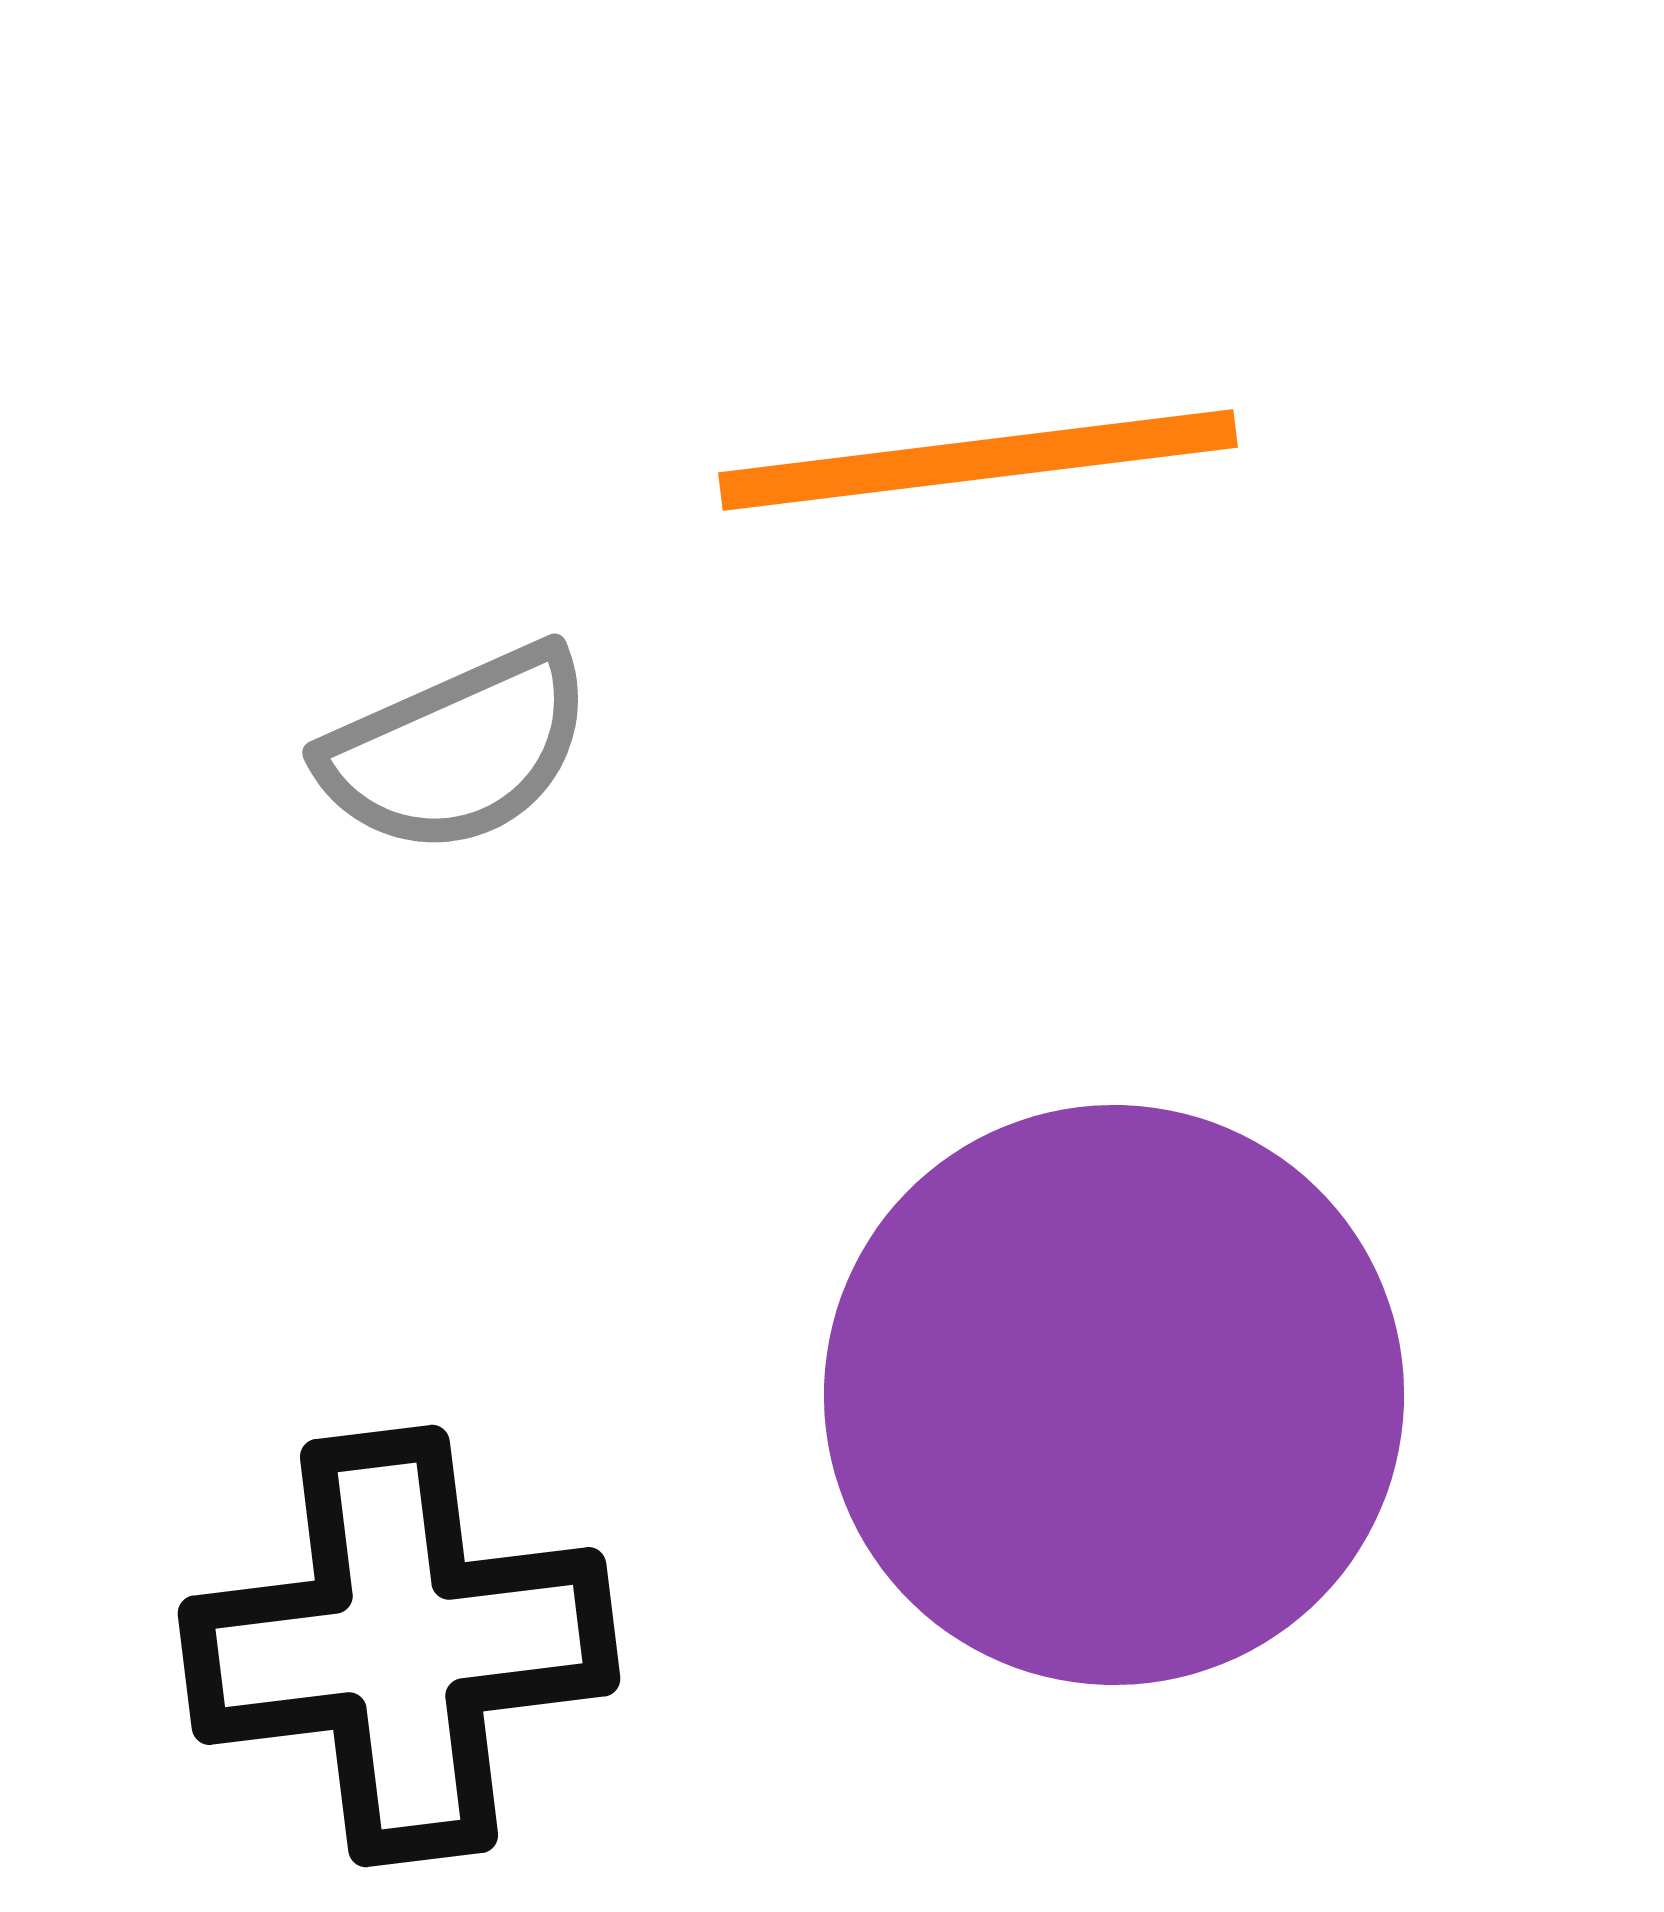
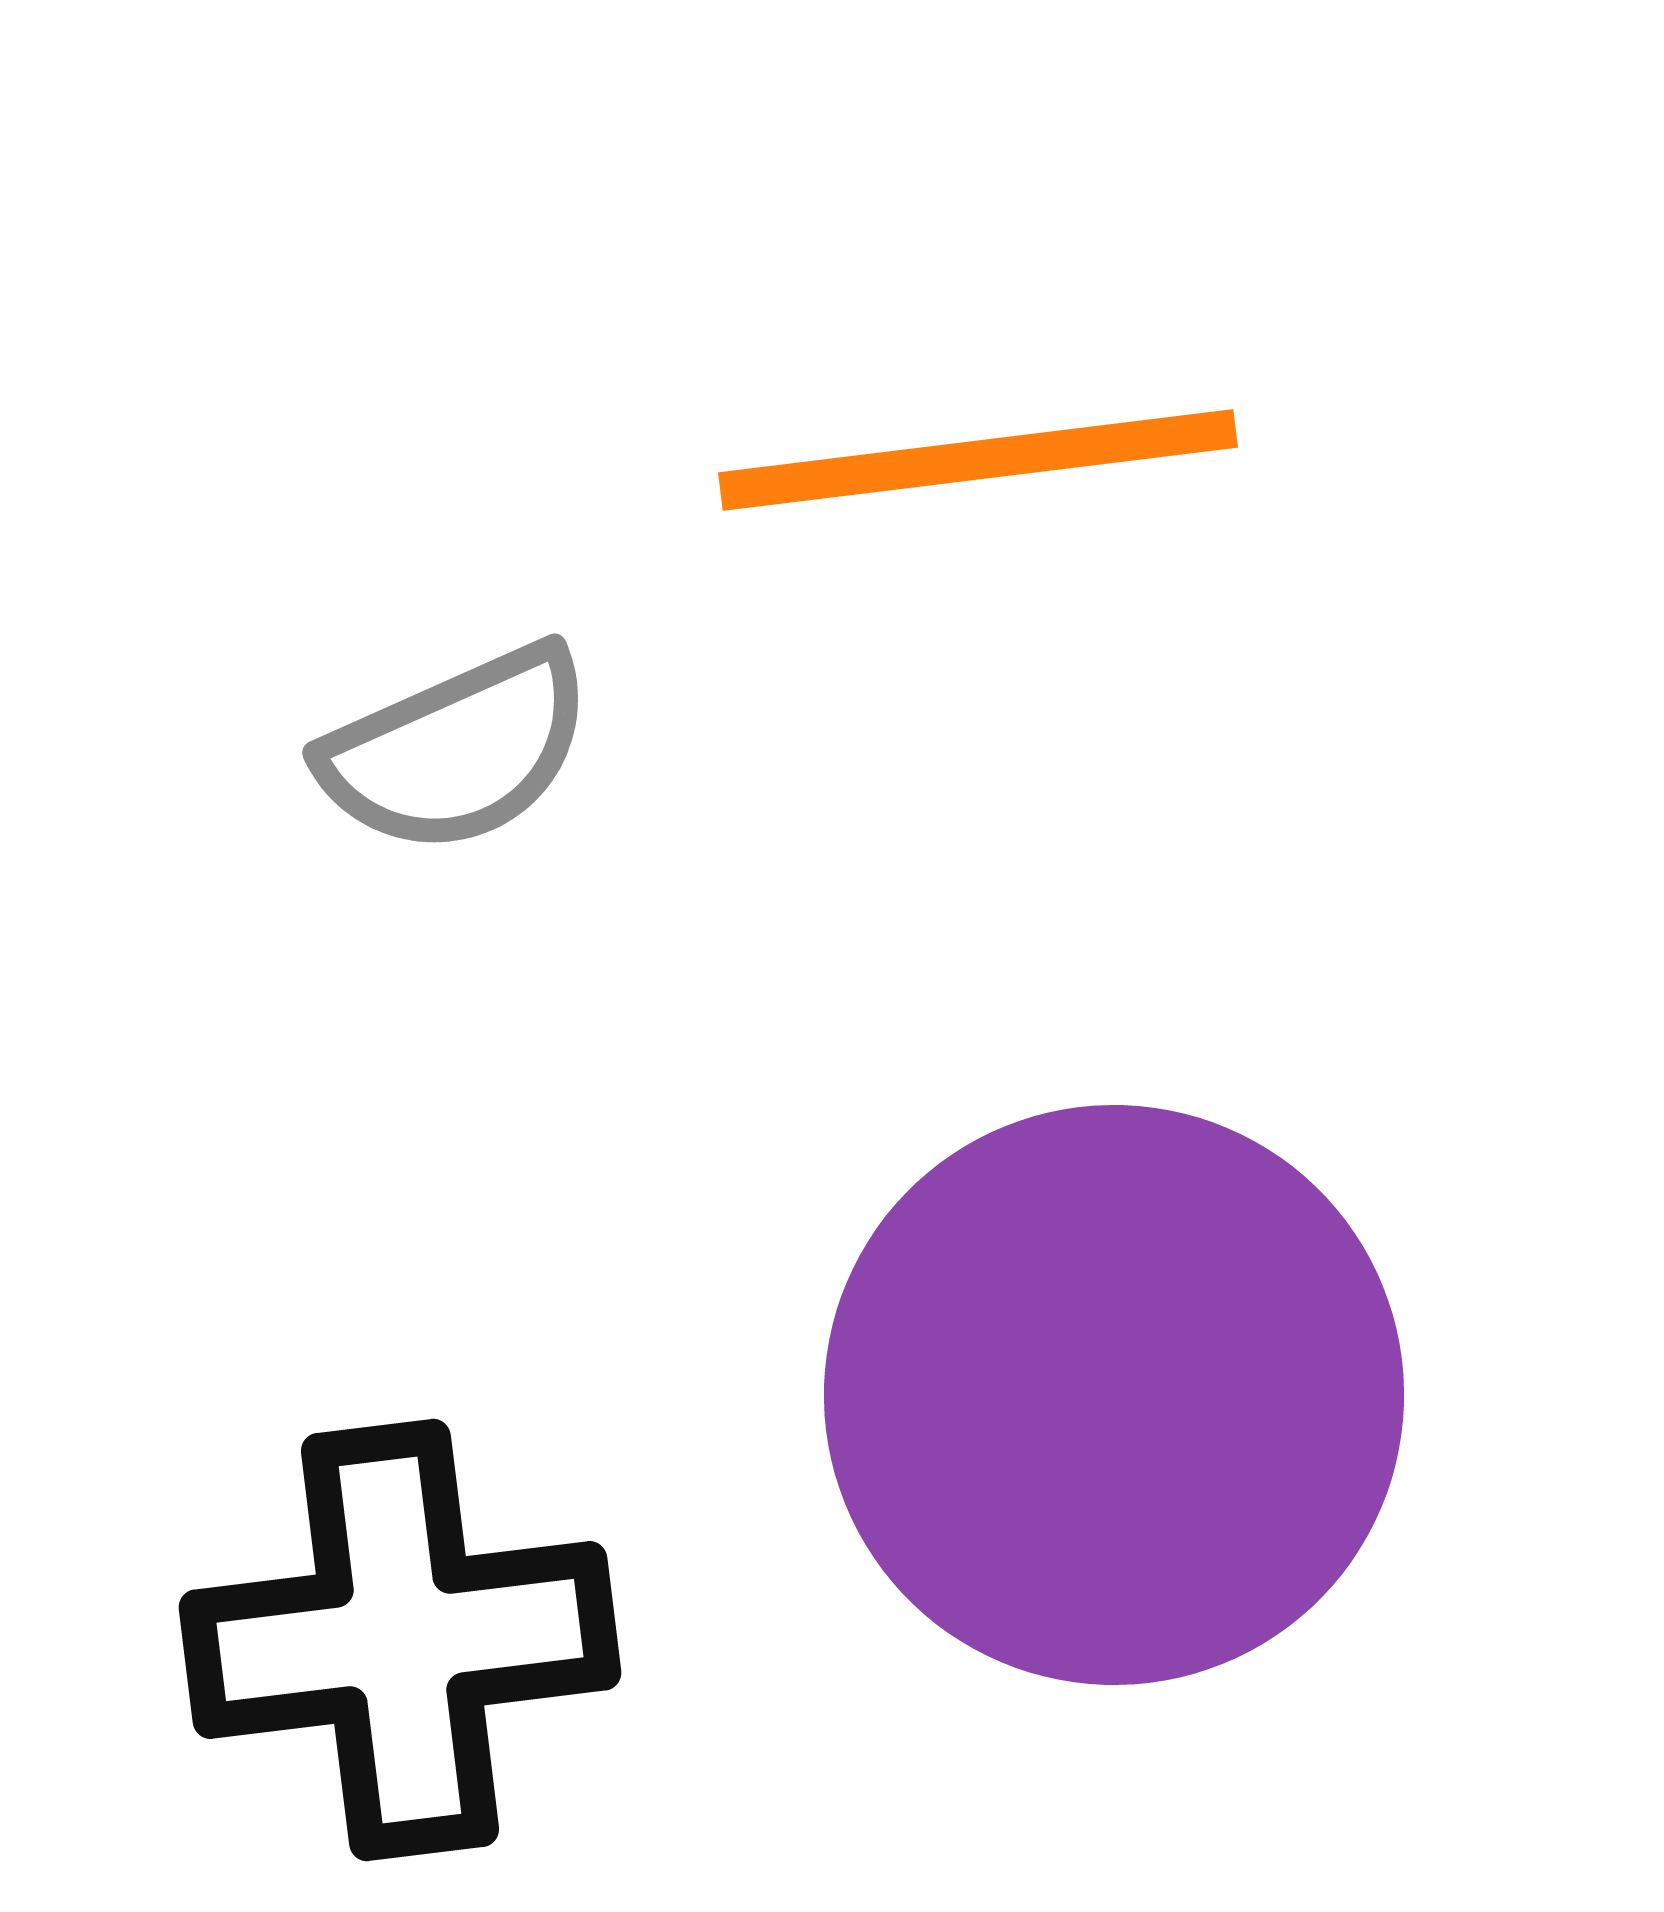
black cross: moved 1 px right, 6 px up
